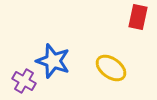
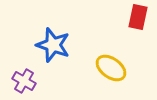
blue star: moved 16 px up
